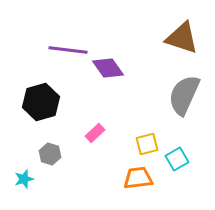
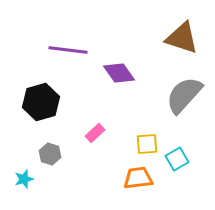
purple diamond: moved 11 px right, 5 px down
gray semicircle: rotated 18 degrees clockwise
yellow square: rotated 10 degrees clockwise
